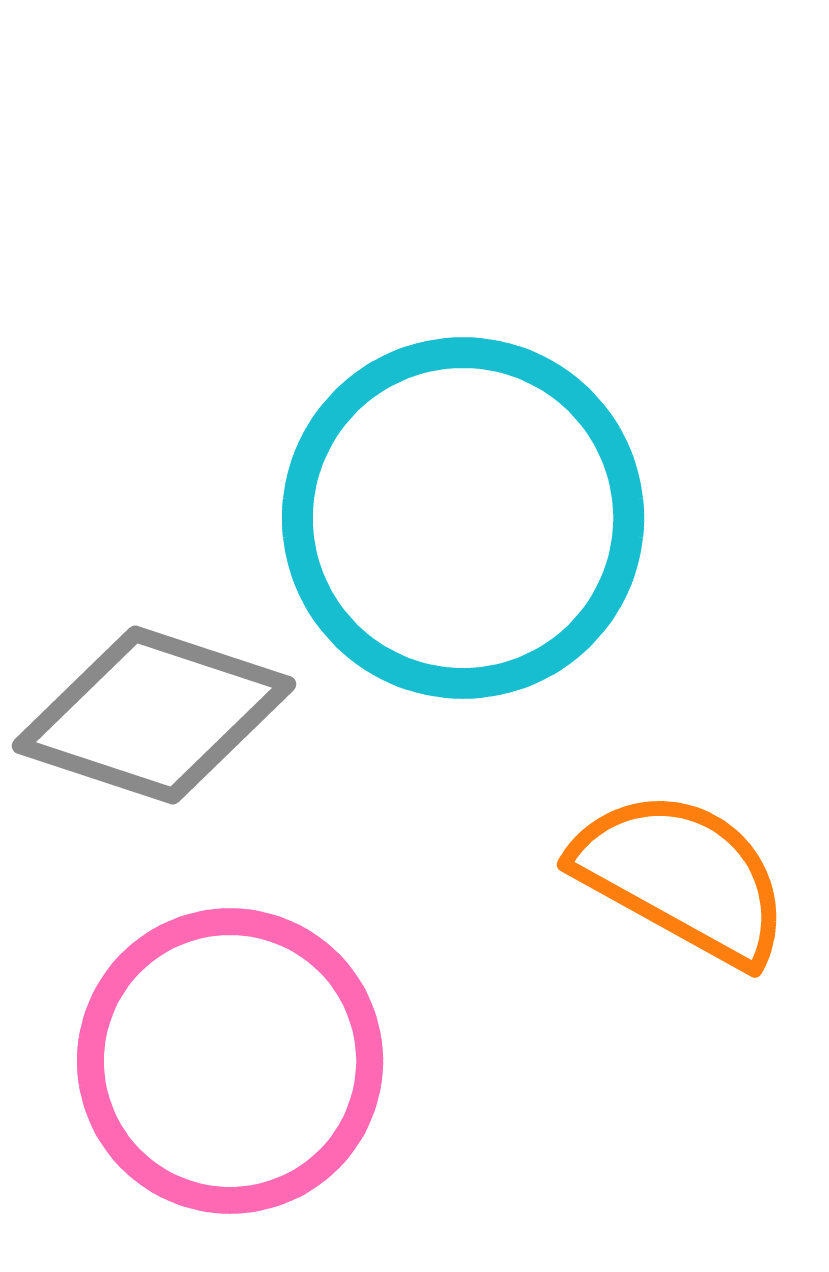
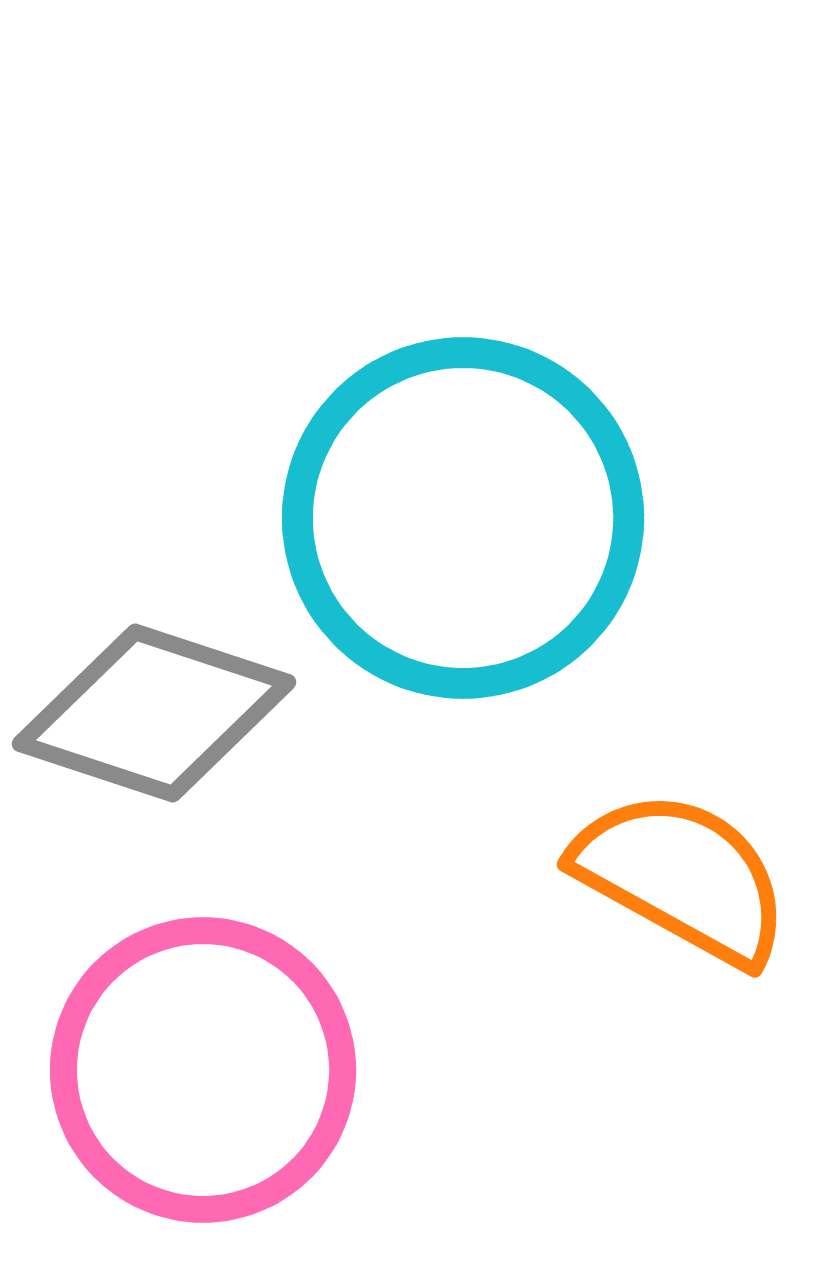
gray diamond: moved 2 px up
pink circle: moved 27 px left, 9 px down
